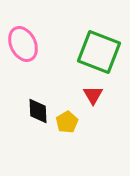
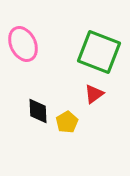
red triangle: moved 1 px right, 1 px up; rotated 25 degrees clockwise
